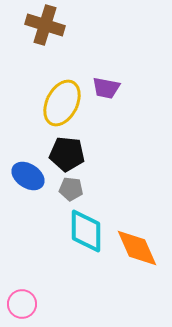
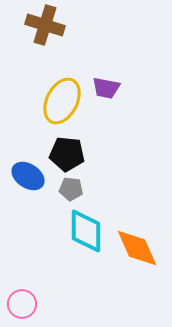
yellow ellipse: moved 2 px up
